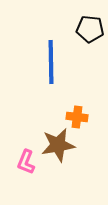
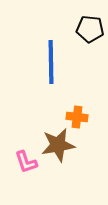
pink L-shape: rotated 40 degrees counterclockwise
